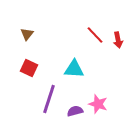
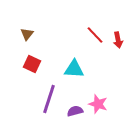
red square: moved 3 px right, 4 px up
